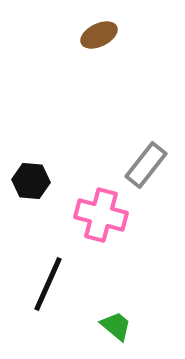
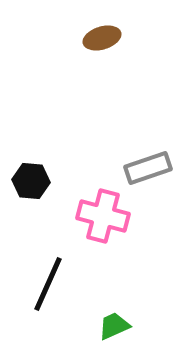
brown ellipse: moved 3 px right, 3 px down; rotated 9 degrees clockwise
gray rectangle: moved 2 px right, 3 px down; rotated 33 degrees clockwise
pink cross: moved 2 px right, 1 px down
green trapezoid: moved 2 px left; rotated 64 degrees counterclockwise
